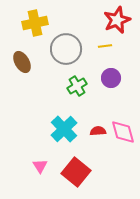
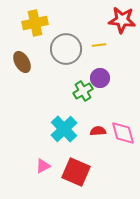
red star: moved 5 px right; rotated 28 degrees clockwise
yellow line: moved 6 px left, 1 px up
purple circle: moved 11 px left
green cross: moved 6 px right, 5 px down
pink diamond: moved 1 px down
pink triangle: moved 3 px right; rotated 35 degrees clockwise
red square: rotated 16 degrees counterclockwise
